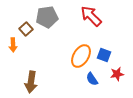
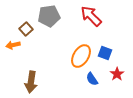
gray pentagon: moved 2 px right, 1 px up
orange arrow: rotated 80 degrees clockwise
blue square: moved 1 px right, 2 px up
red star: rotated 24 degrees counterclockwise
